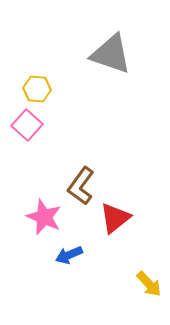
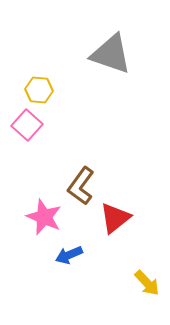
yellow hexagon: moved 2 px right, 1 px down
yellow arrow: moved 2 px left, 1 px up
